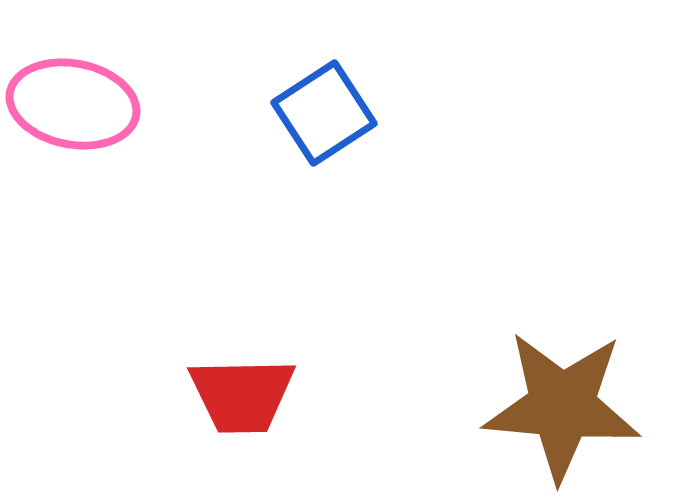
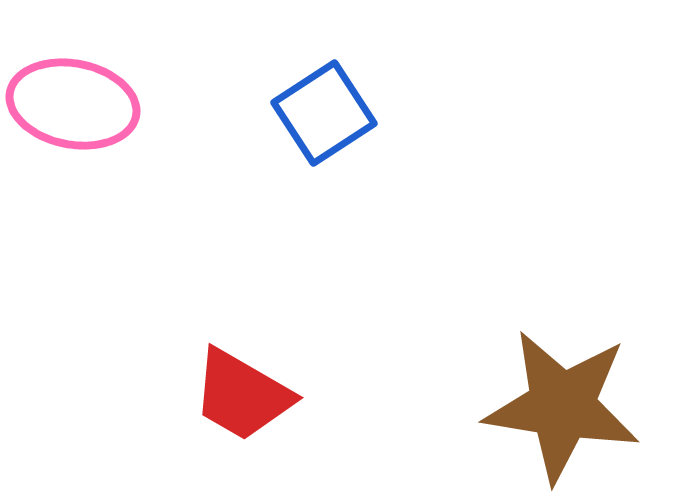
red trapezoid: rotated 31 degrees clockwise
brown star: rotated 4 degrees clockwise
